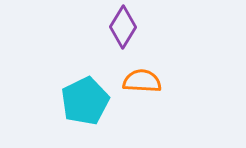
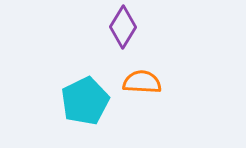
orange semicircle: moved 1 px down
